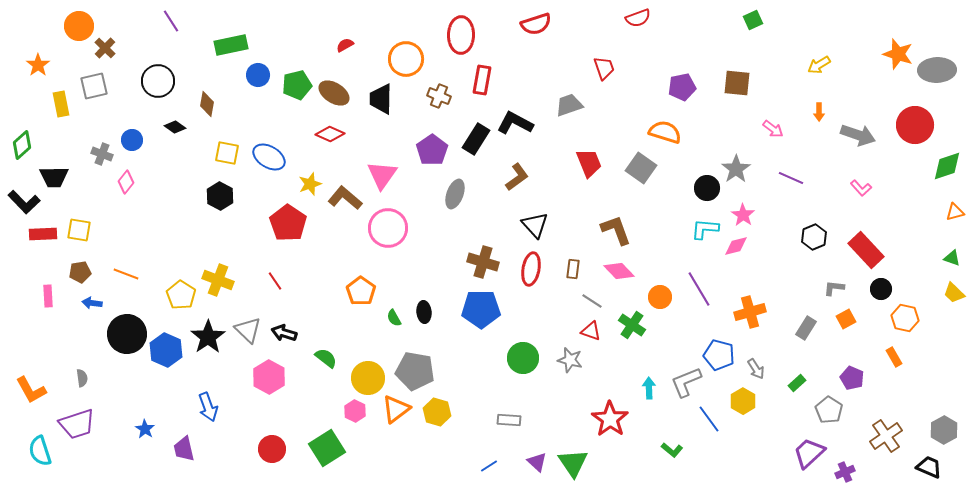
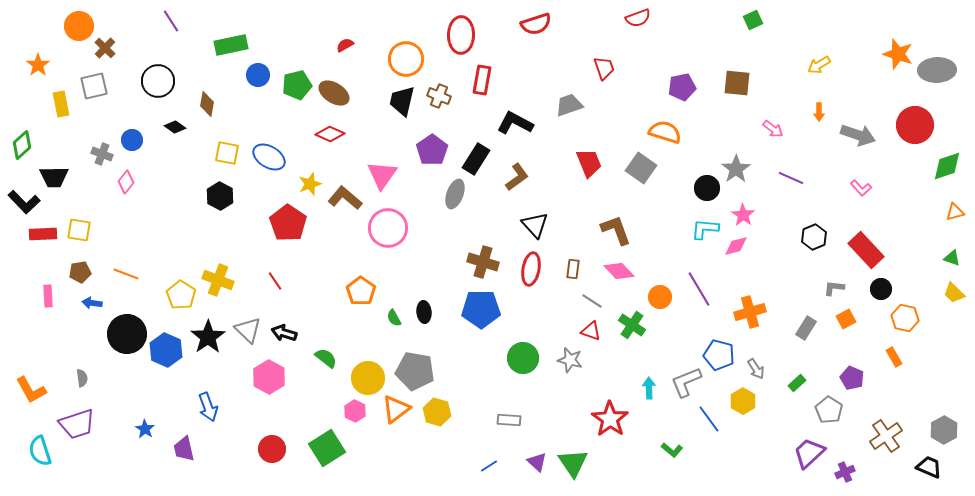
black trapezoid at (381, 99): moved 21 px right, 2 px down; rotated 12 degrees clockwise
black rectangle at (476, 139): moved 20 px down
